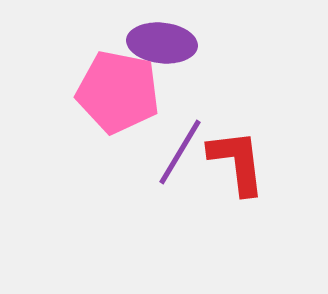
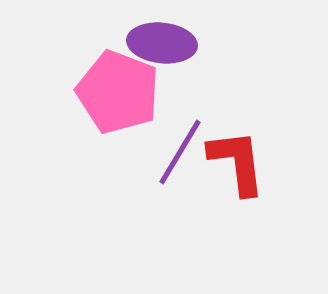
pink pentagon: rotated 10 degrees clockwise
